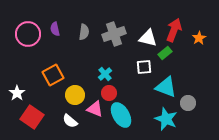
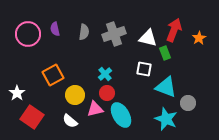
green rectangle: rotated 72 degrees counterclockwise
white square: moved 2 px down; rotated 14 degrees clockwise
red circle: moved 2 px left
pink triangle: rotated 36 degrees counterclockwise
